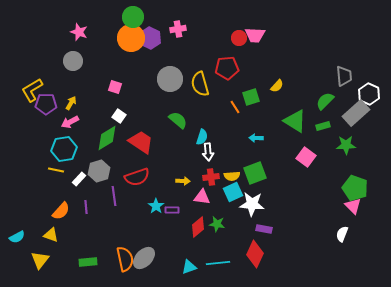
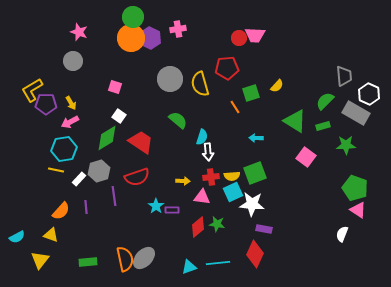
green square at (251, 97): moved 4 px up
yellow arrow at (71, 103): rotated 120 degrees clockwise
gray rectangle at (356, 113): rotated 72 degrees clockwise
pink triangle at (353, 206): moved 5 px right, 4 px down; rotated 12 degrees counterclockwise
